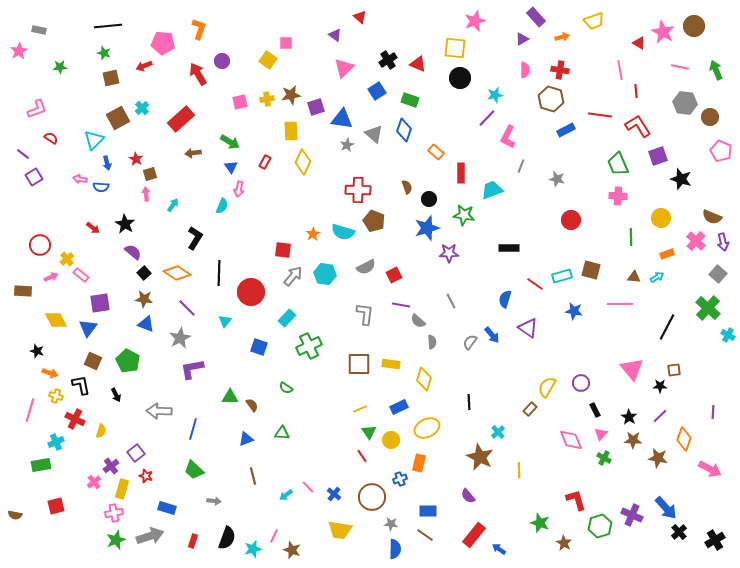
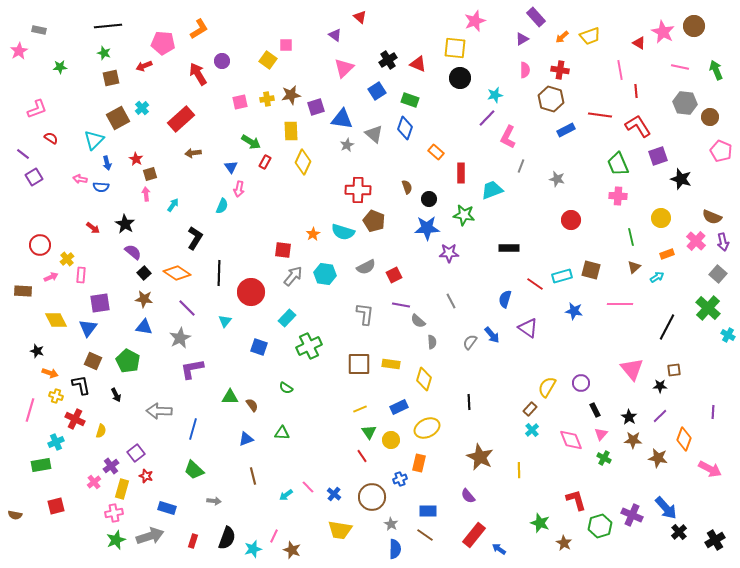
yellow trapezoid at (594, 21): moved 4 px left, 15 px down
orange L-shape at (199, 29): rotated 40 degrees clockwise
orange arrow at (562, 37): rotated 152 degrees clockwise
pink square at (286, 43): moved 2 px down
blue diamond at (404, 130): moved 1 px right, 2 px up
green arrow at (230, 142): moved 21 px right
blue star at (427, 228): rotated 15 degrees clockwise
green line at (631, 237): rotated 12 degrees counterclockwise
pink rectangle at (81, 275): rotated 56 degrees clockwise
brown triangle at (634, 277): moved 10 px up; rotated 48 degrees counterclockwise
blue triangle at (146, 324): moved 2 px left, 3 px down; rotated 12 degrees counterclockwise
cyan cross at (498, 432): moved 34 px right, 2 px up
gray star at (391, 524): rotated 24 degrees clockwise
